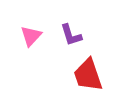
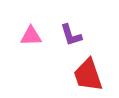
pink triangle: rotated 45 degrees clockwise
